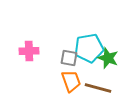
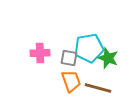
pink cross: moved 11 px right, 2 px down
